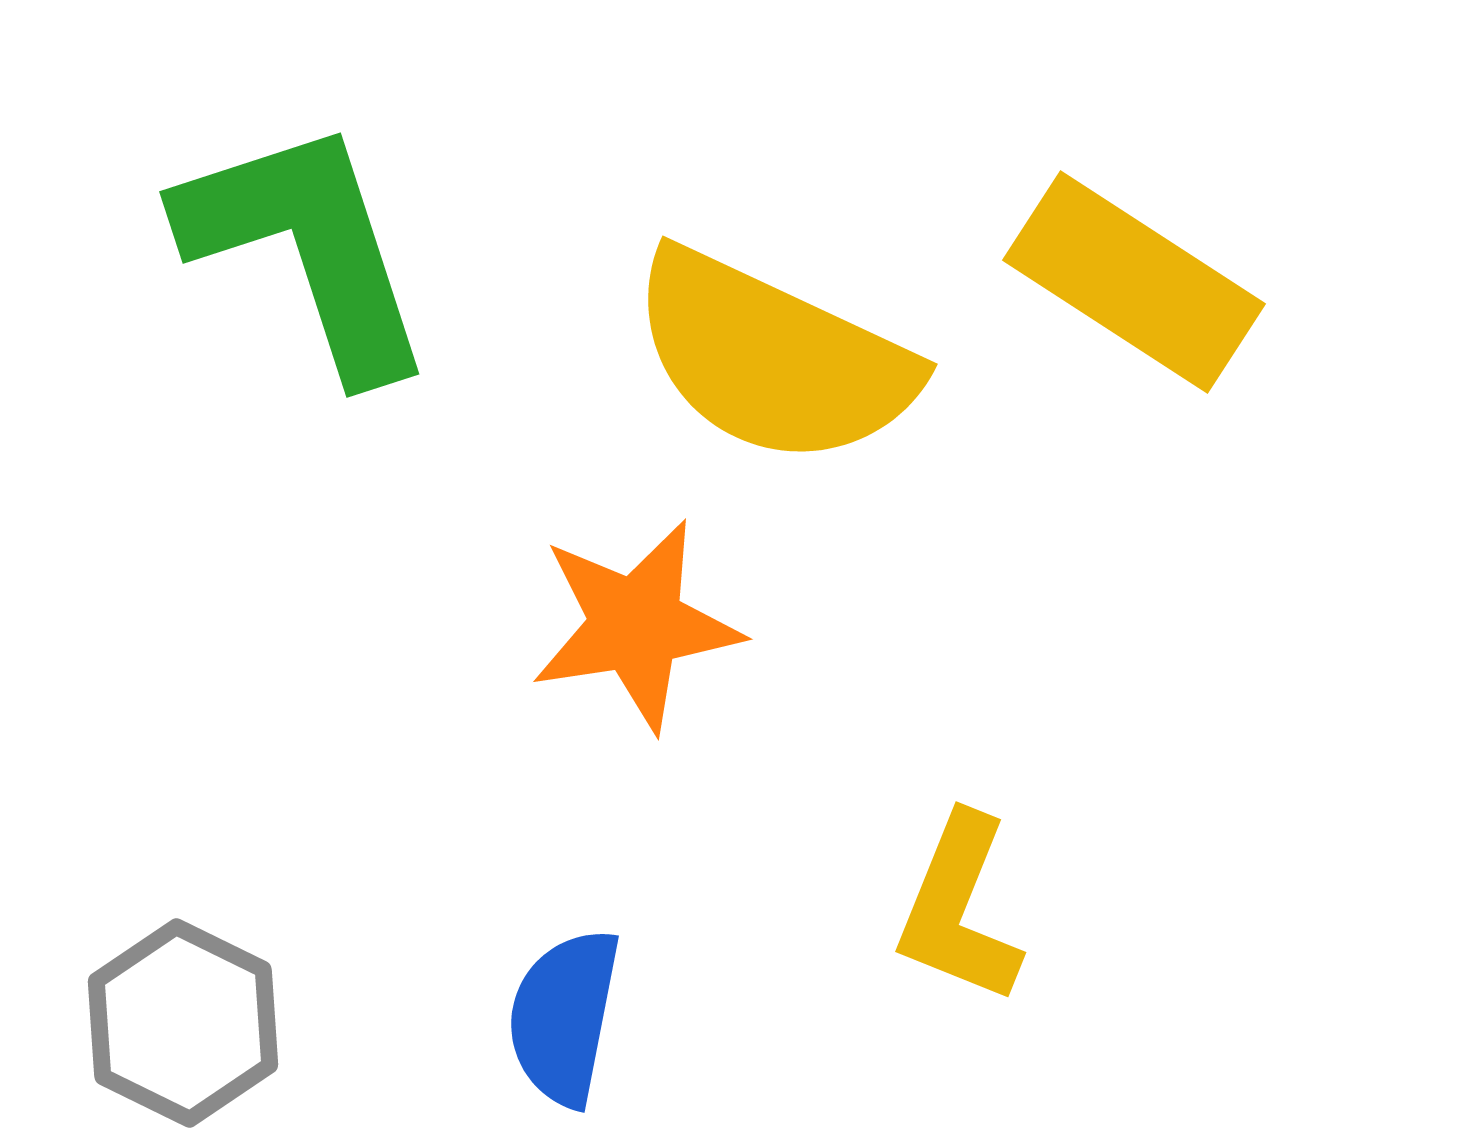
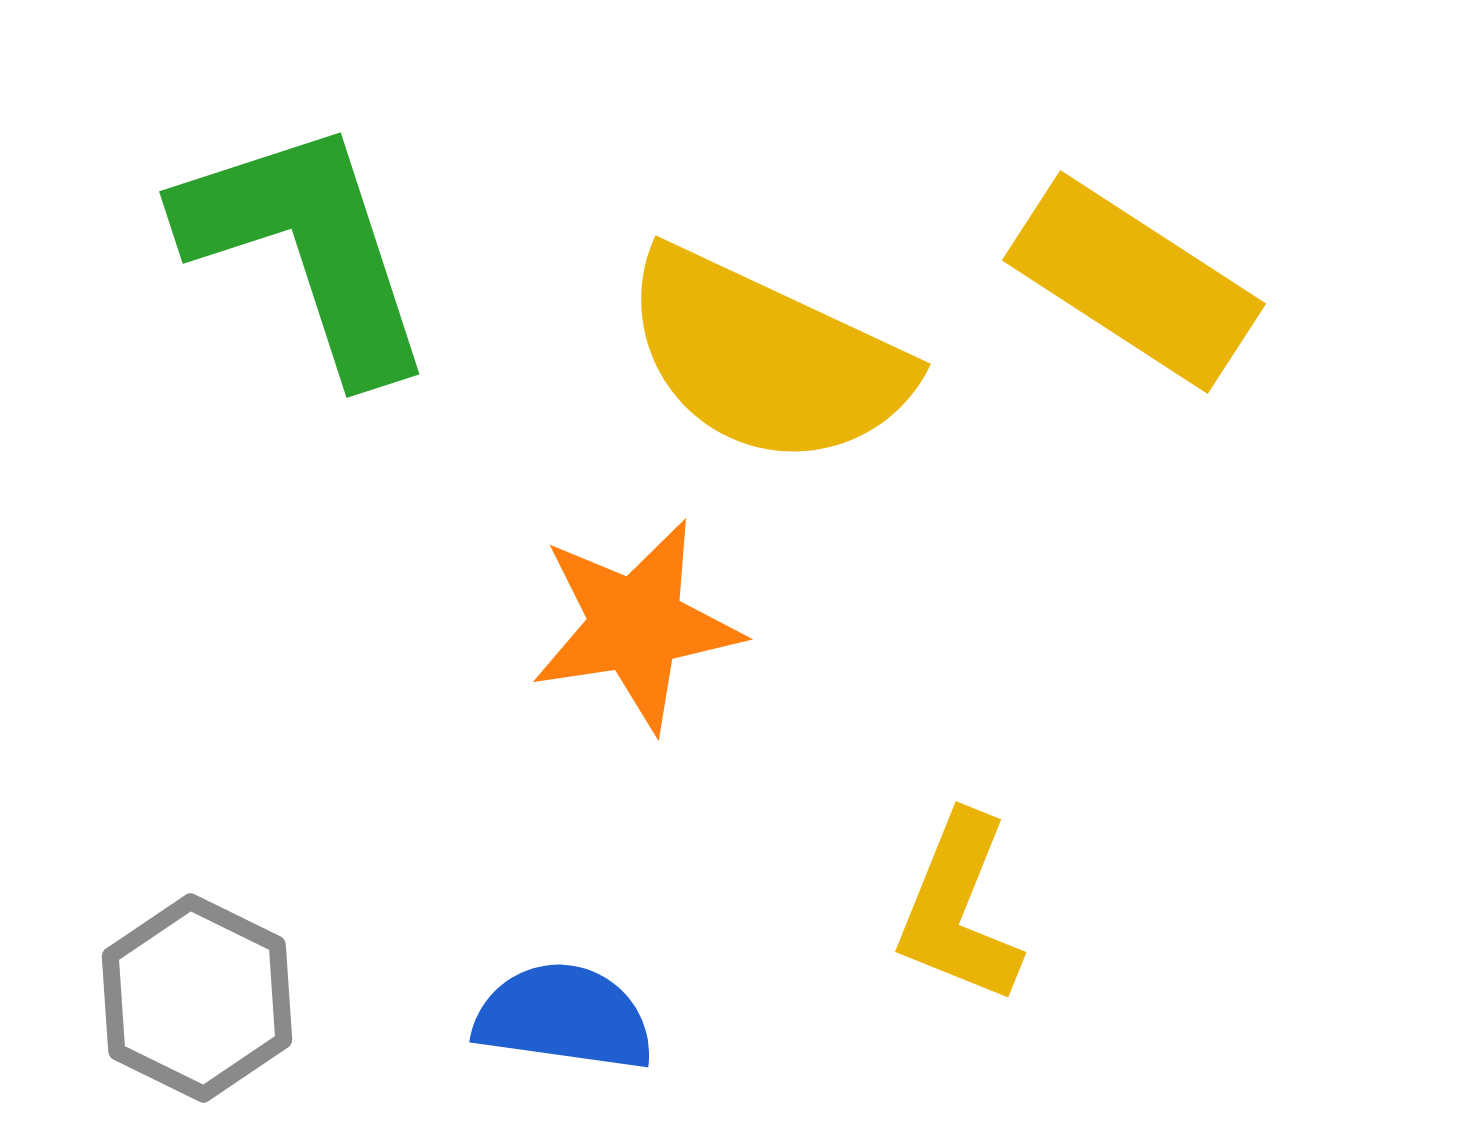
yellow semicircle: moved 7 px left
blue semicircle: rotated 87 degrees clockwise
gray hexagon: moved 14 px right, 25 px up
